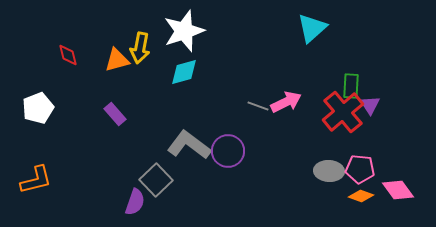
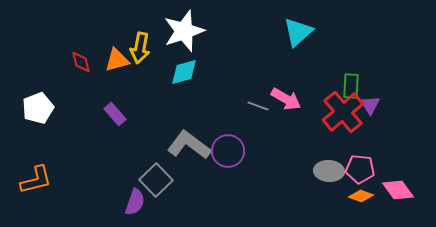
cyan triangle: moved 14 px left, 4 px down
red diamond: moved 13 px right, 7 px down
pink arrow: moved 3 px up; rotated 56 degrees clockwise
